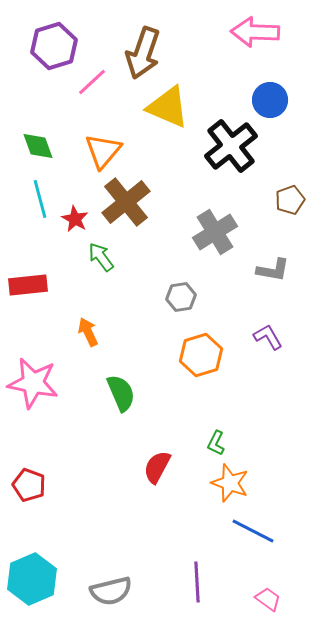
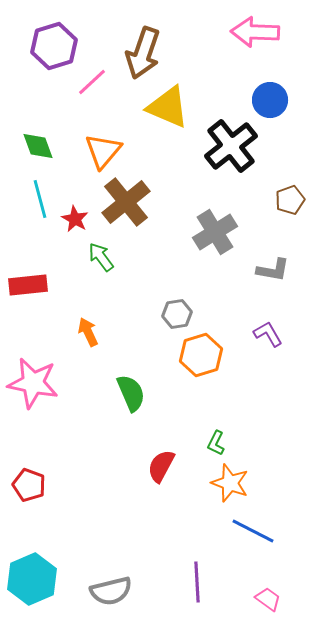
gray hexagon: moved 4 px left, 17 px down
purple L-shape: moved 3 px up
green semicircle: moved 10 px right
red semicircle: moved 4 px right, 1 px up
